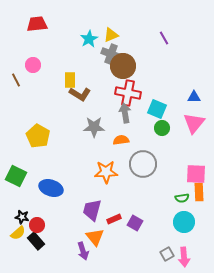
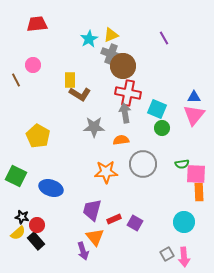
pink triangle: moved 8 px up
green semicircle: moved 34 px up
